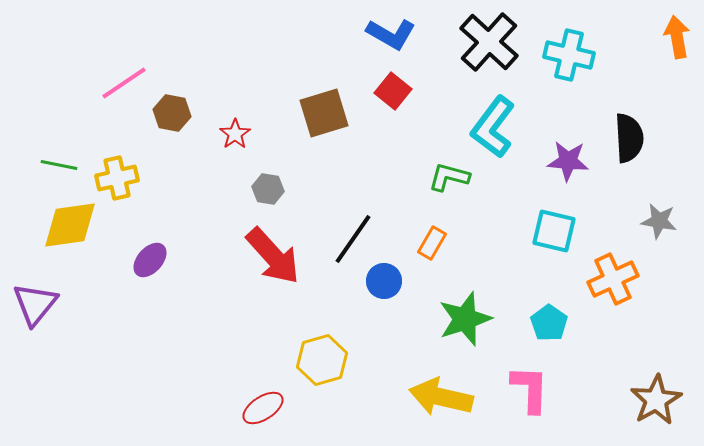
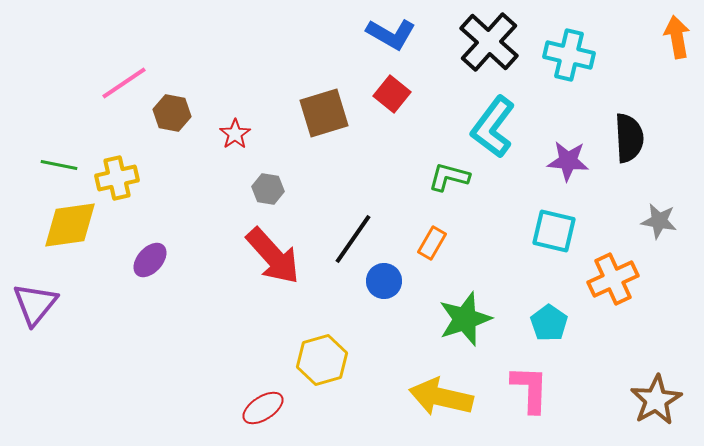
red square: moved 1 px left, 3 px down
